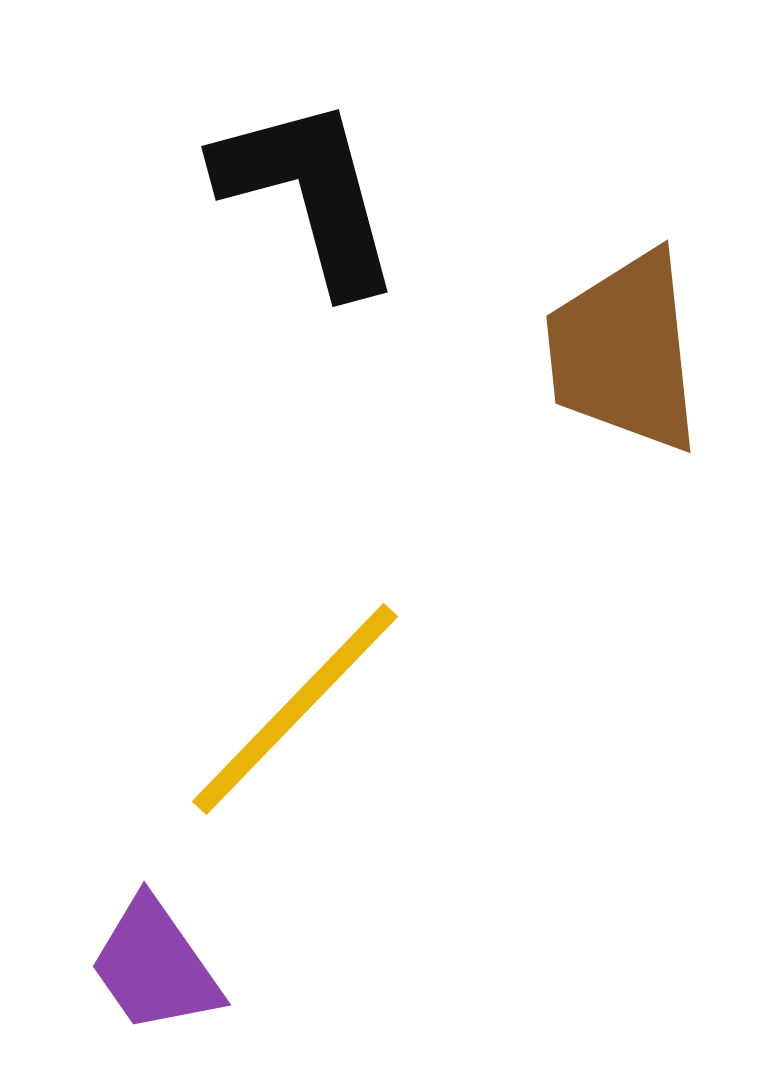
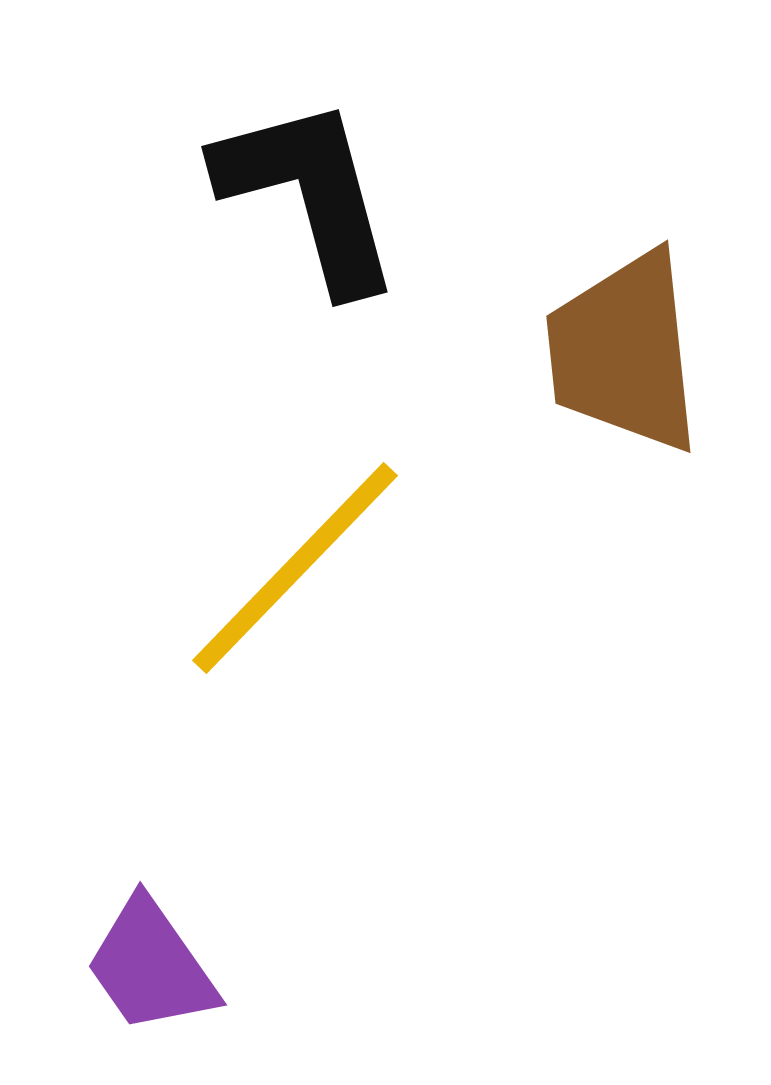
yellow line: moved 141 px up
purple trapezoid: moved 4 px left
